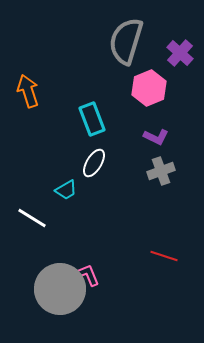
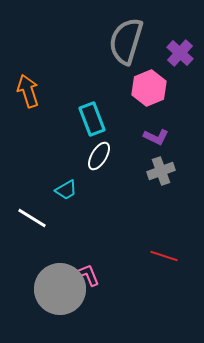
white ellipse: moved 5 px right, 7 px up
